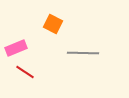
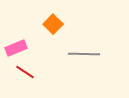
orange square: rotated 18 degrees clockwise
gray line: moved 1 px right, 1 px down
